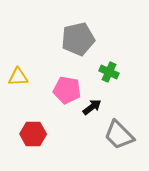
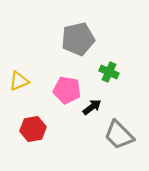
yellow triangle: moved 1 px right, 4 px down; rotated 20 degrees counterclockwise
red hexagon: moved 5 px up; rotated 10 degrees counterclockwise
